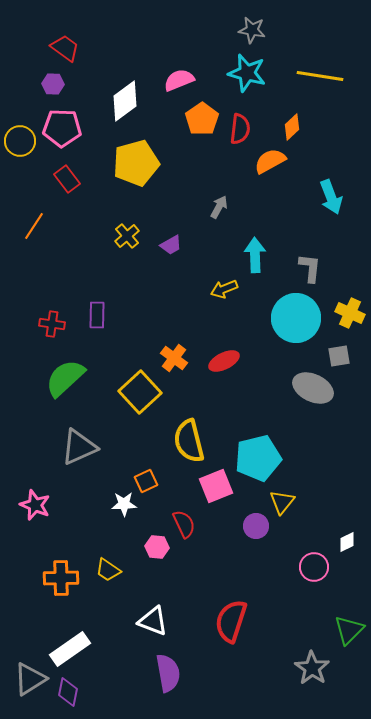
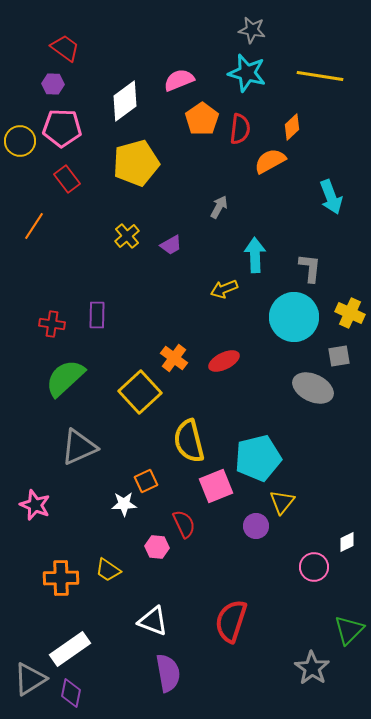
cyan circle at (296, 318): moved 2 px left, 1 px up
purple diamond at (68, 692): moved 3 px right, 1 px down
